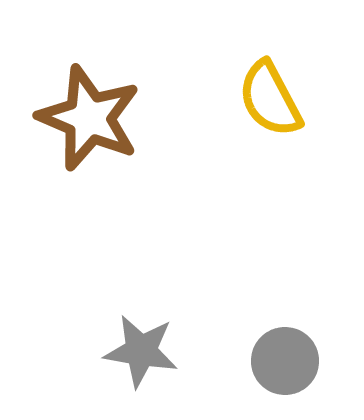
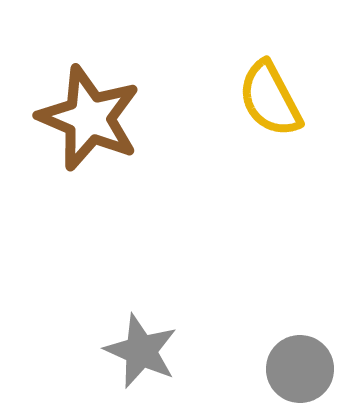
gray star: rotated 14 degrees clockwise
gray circle: moved 15 px right, 8 px down
